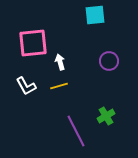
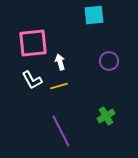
cyan square: moved 1 px left
white L-shape: moved 6 px right, 6 px up
purple line: moved 15 px left
